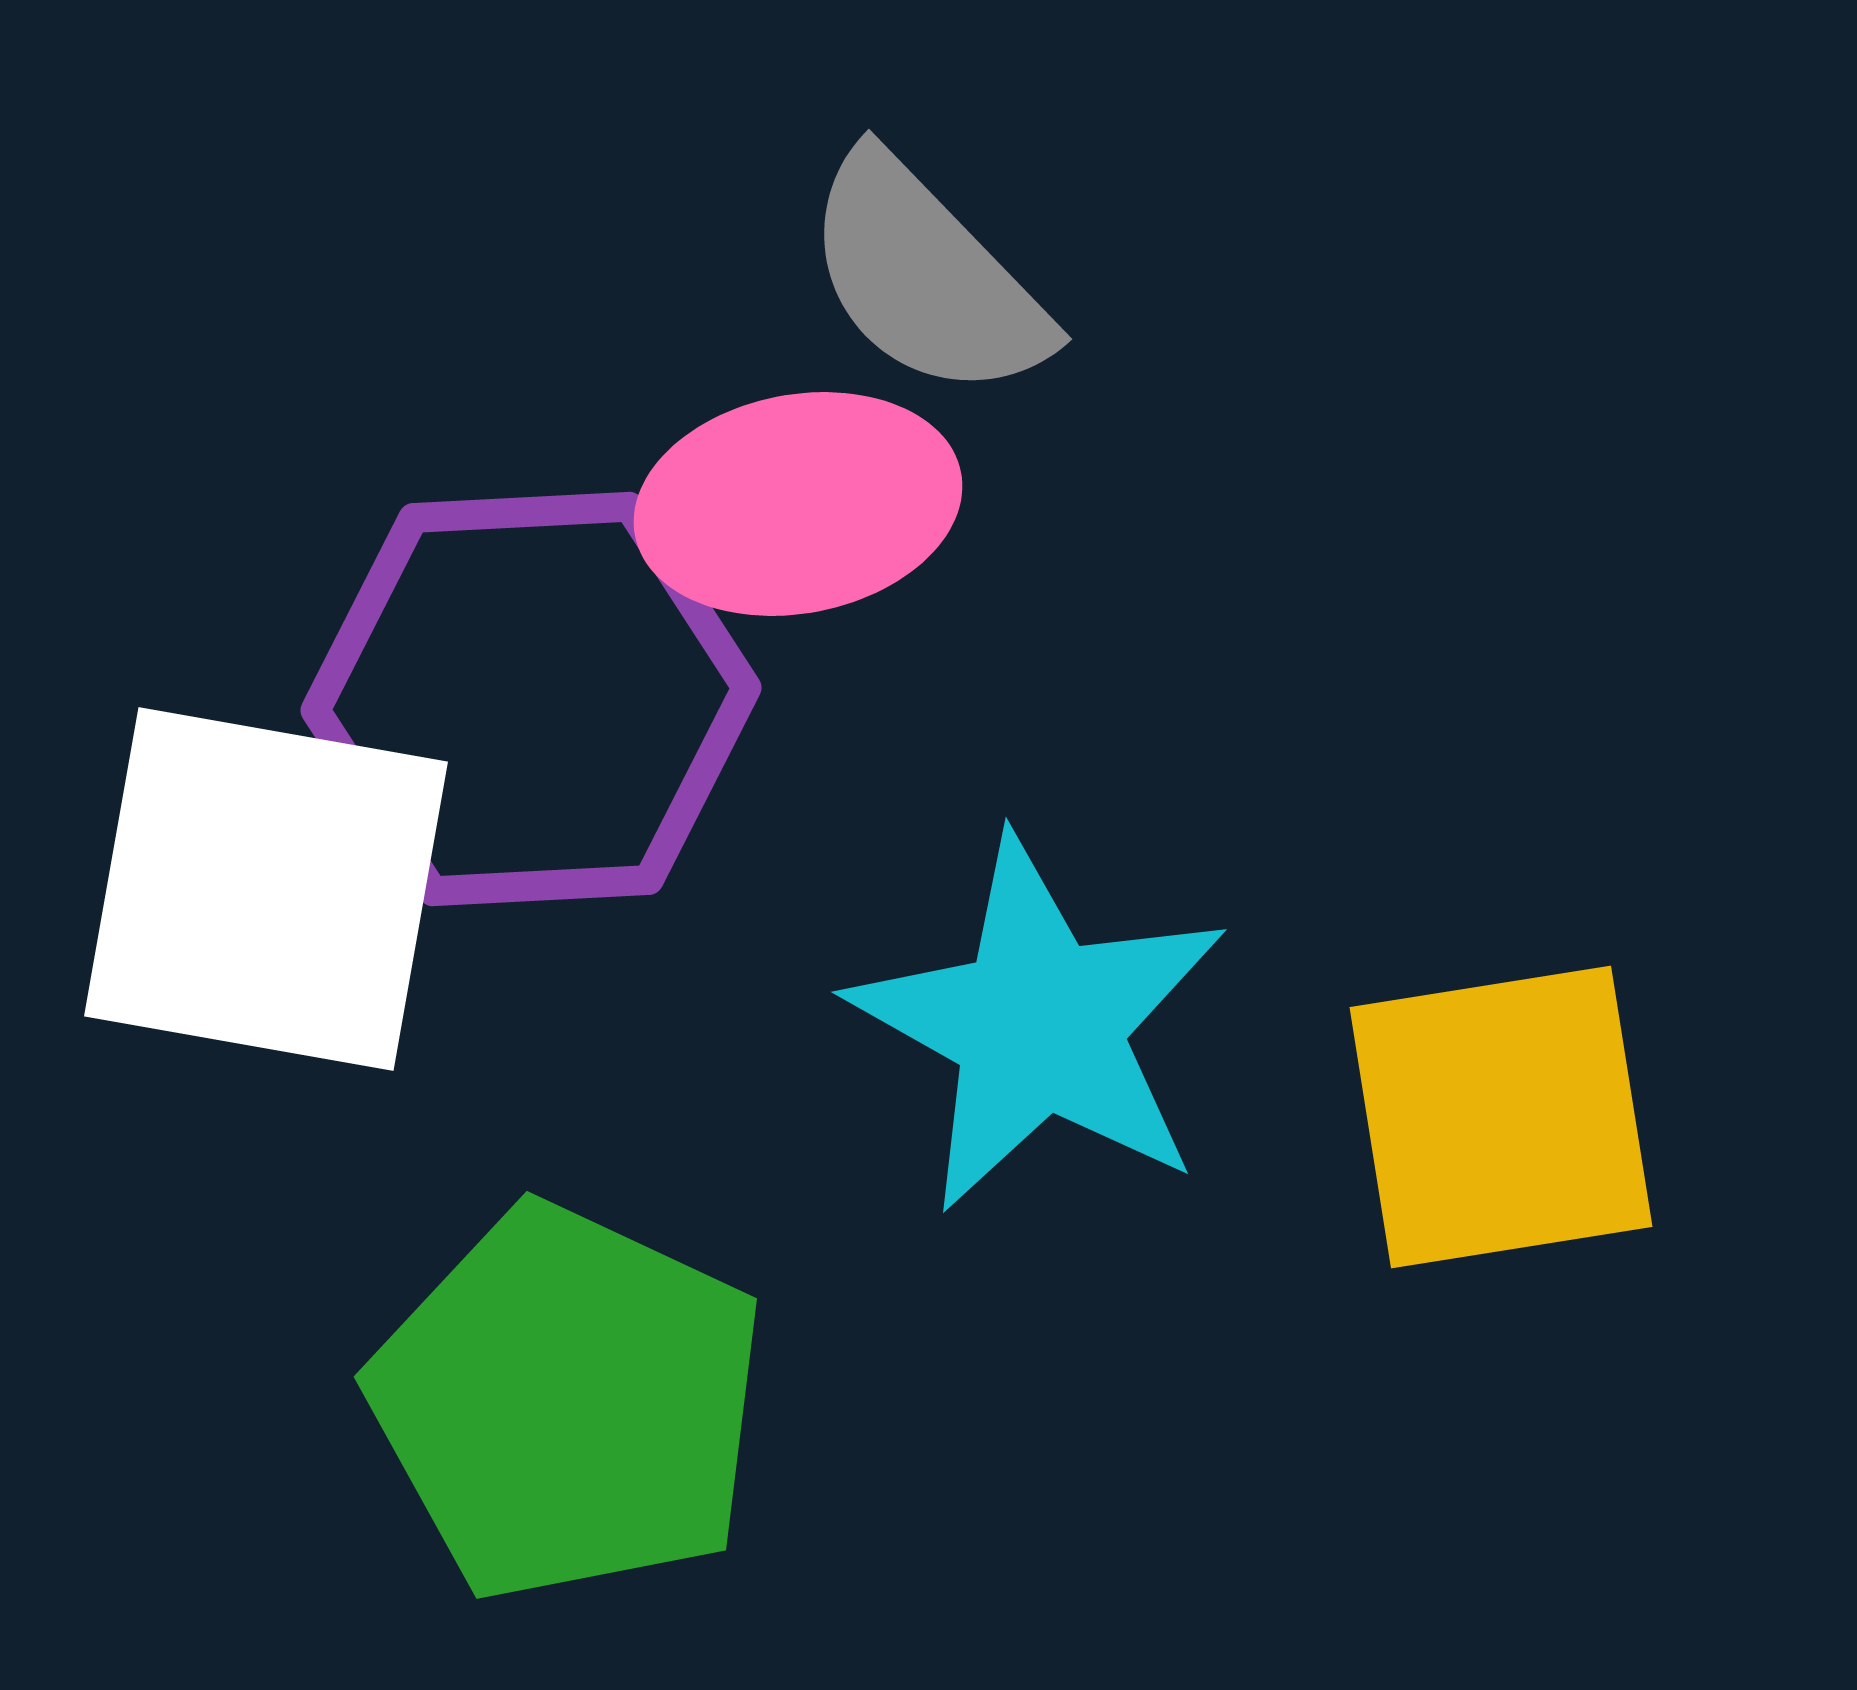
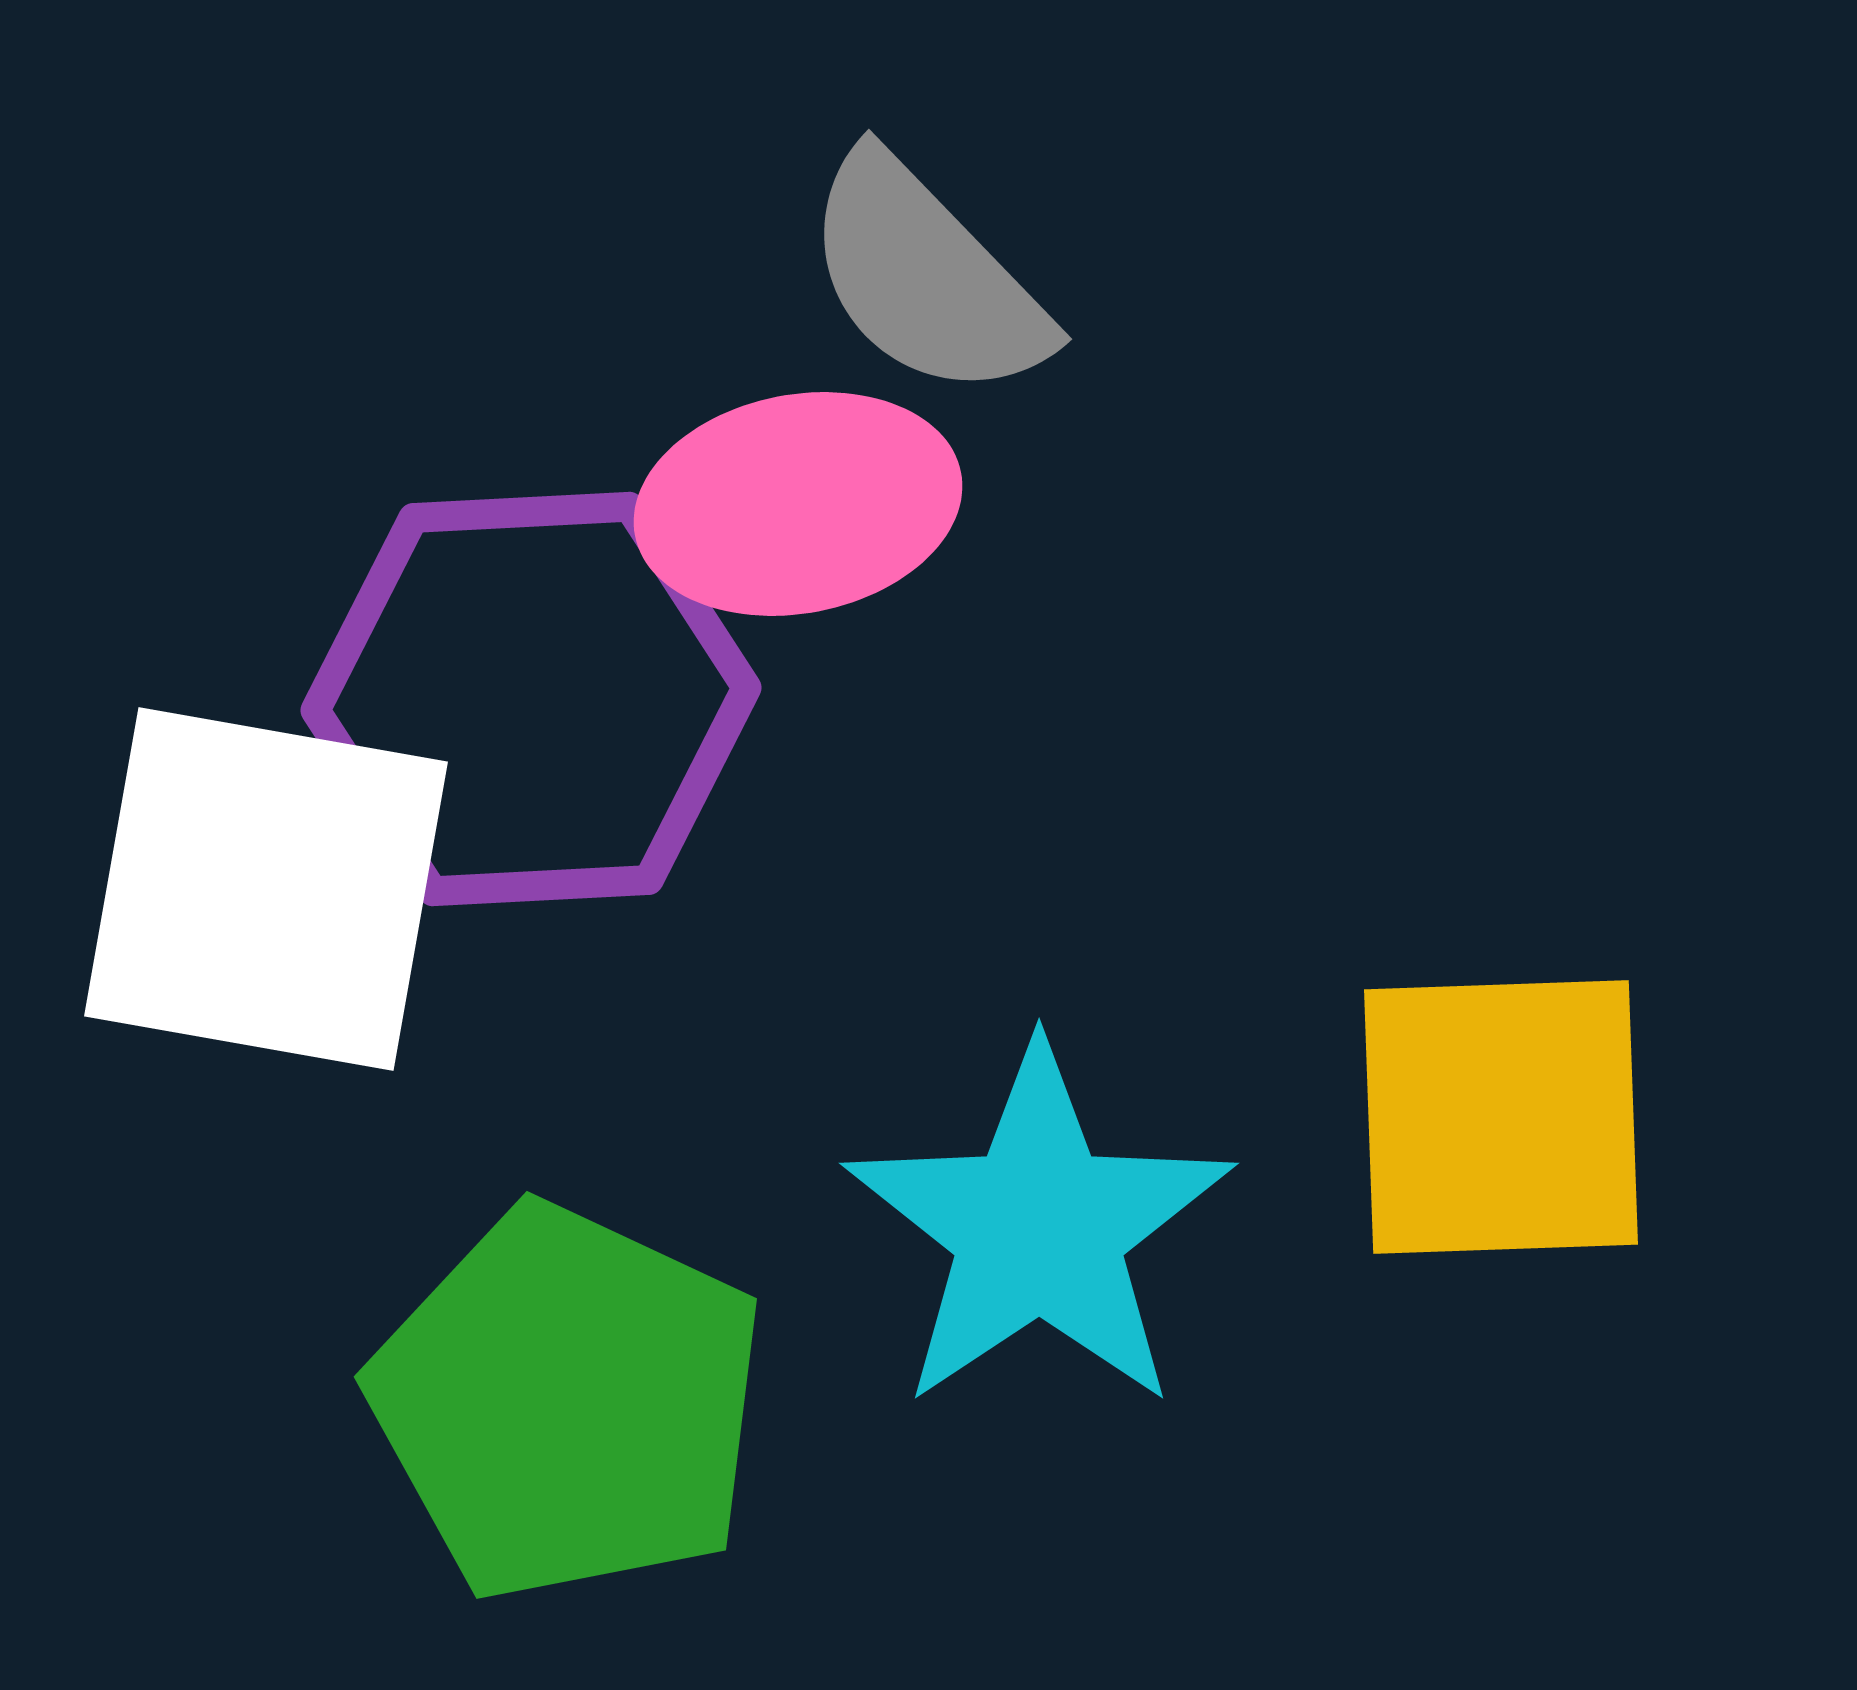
cyan star: moved 203 px down; rotated 9 degrees clockwise
yellow square: rotated 7 degrees clockwise
